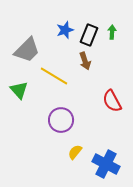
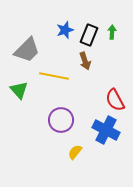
yellow line: rotated 20 degrees counterclockwise
red semicircle: moved 3 px right, 1 px up
blue cross: moved 34 px up
